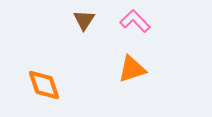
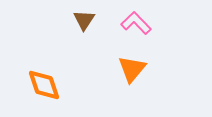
pink L-shape: moved 1 px right, 2 px down
orange triangle: rotated 32 degrees counterclockwise
